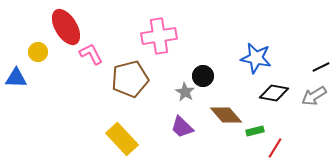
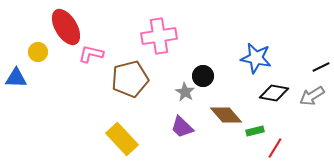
pink L-shape: rotated 50 degrees counterclockwise
gray arrow: moved 2 px left
